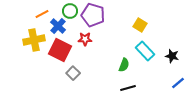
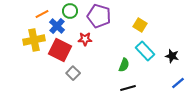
purple pentagon: moved 6 px right, 1 px down
blue cross: moved 1 px left
